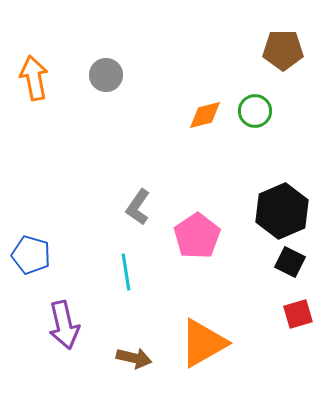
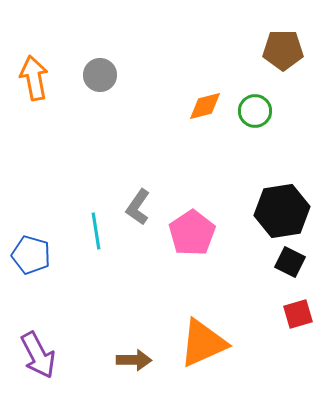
gray circle: moved 6 px left
orange diamond: moved 9 px up
black hexagon: rotated 14 degrees clockwise
pink pentagon: moved 5 px left, 3 px up
cyan line: moved 30 px left, 41 px up
purple arrow: moved 26 px left, 30 px down; rotated 15 degrees counterclockwise
orange triangle: rotated 6 degrees clockwise
brown arrow: moved 2 px down; rotated 12 degrees counterclockwise
